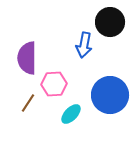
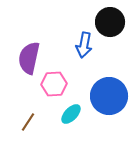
purple semicircle: moved 2 px right; rotated 12 degrees clockwise
blue circle: moved 1 px left, 1 px down
brown line: moved 19 px down
